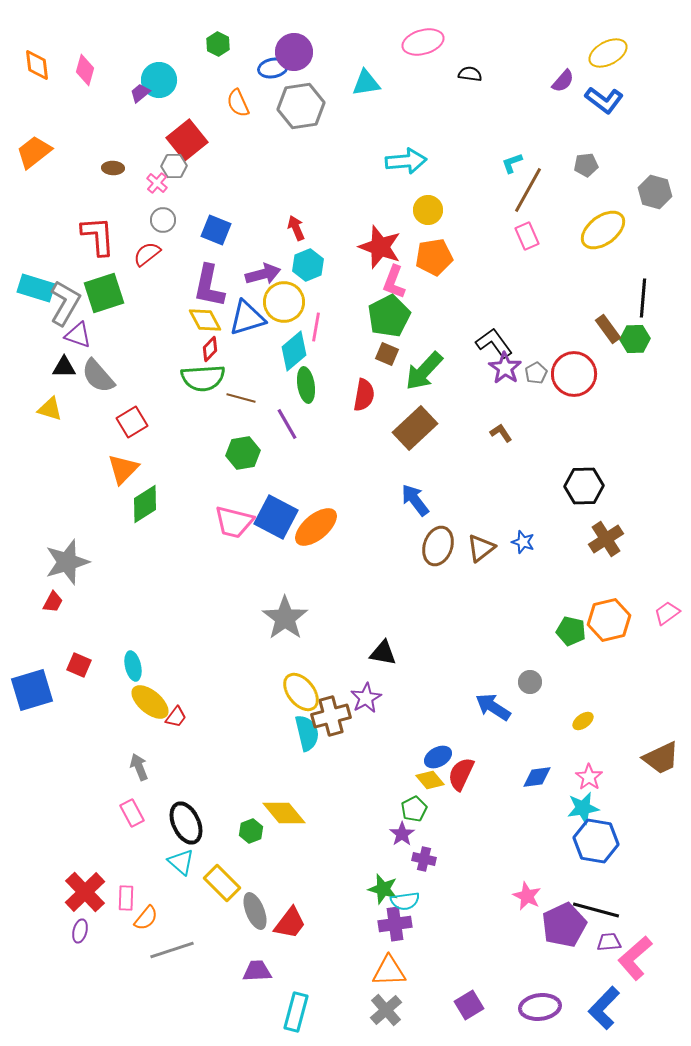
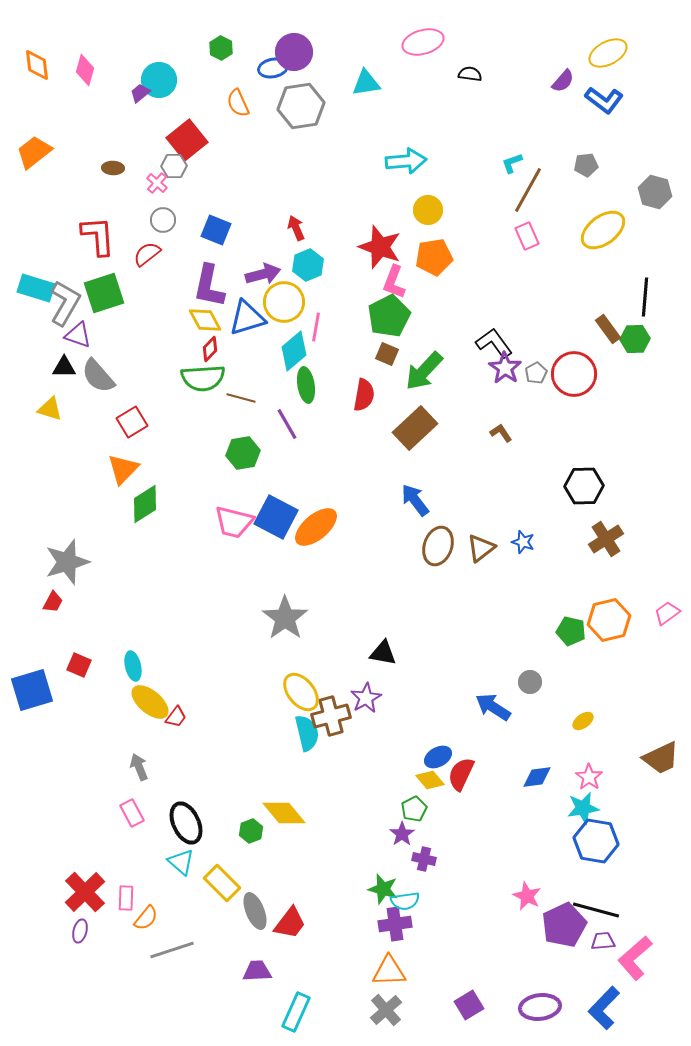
green hexagon at (218, 44): moved 3 px right, 4 px down
black line at (643, 298): moved 2 px right, 1 px up
purple trapezoid at (609, 942): moved 6 px left, 1 px up
cyan rectangle at (296, 1012): rotated 9 degrees clockwise
